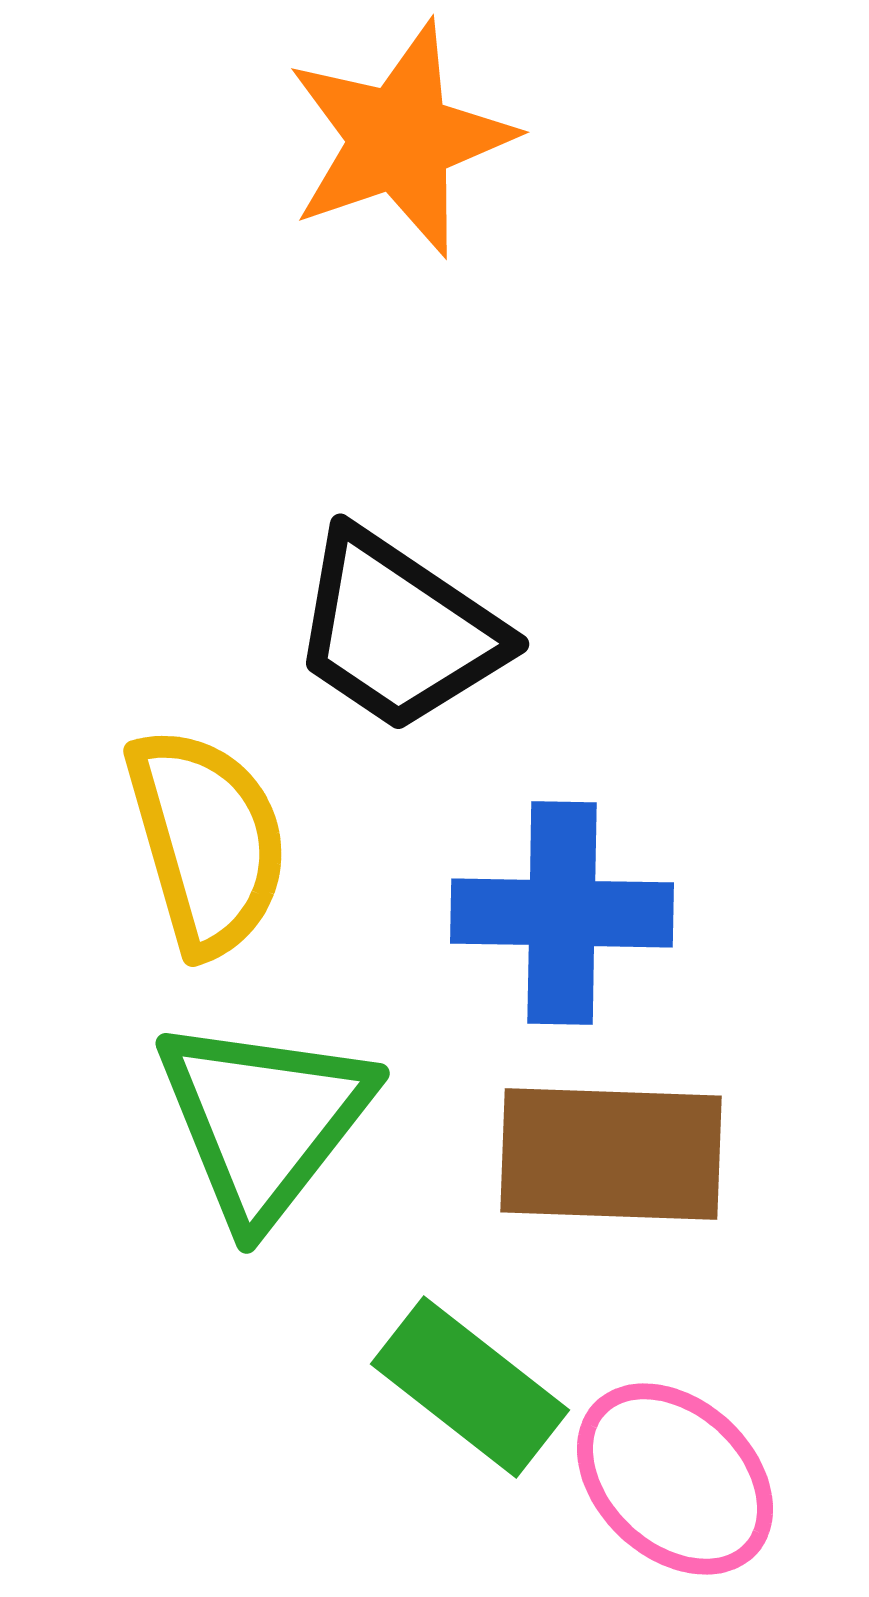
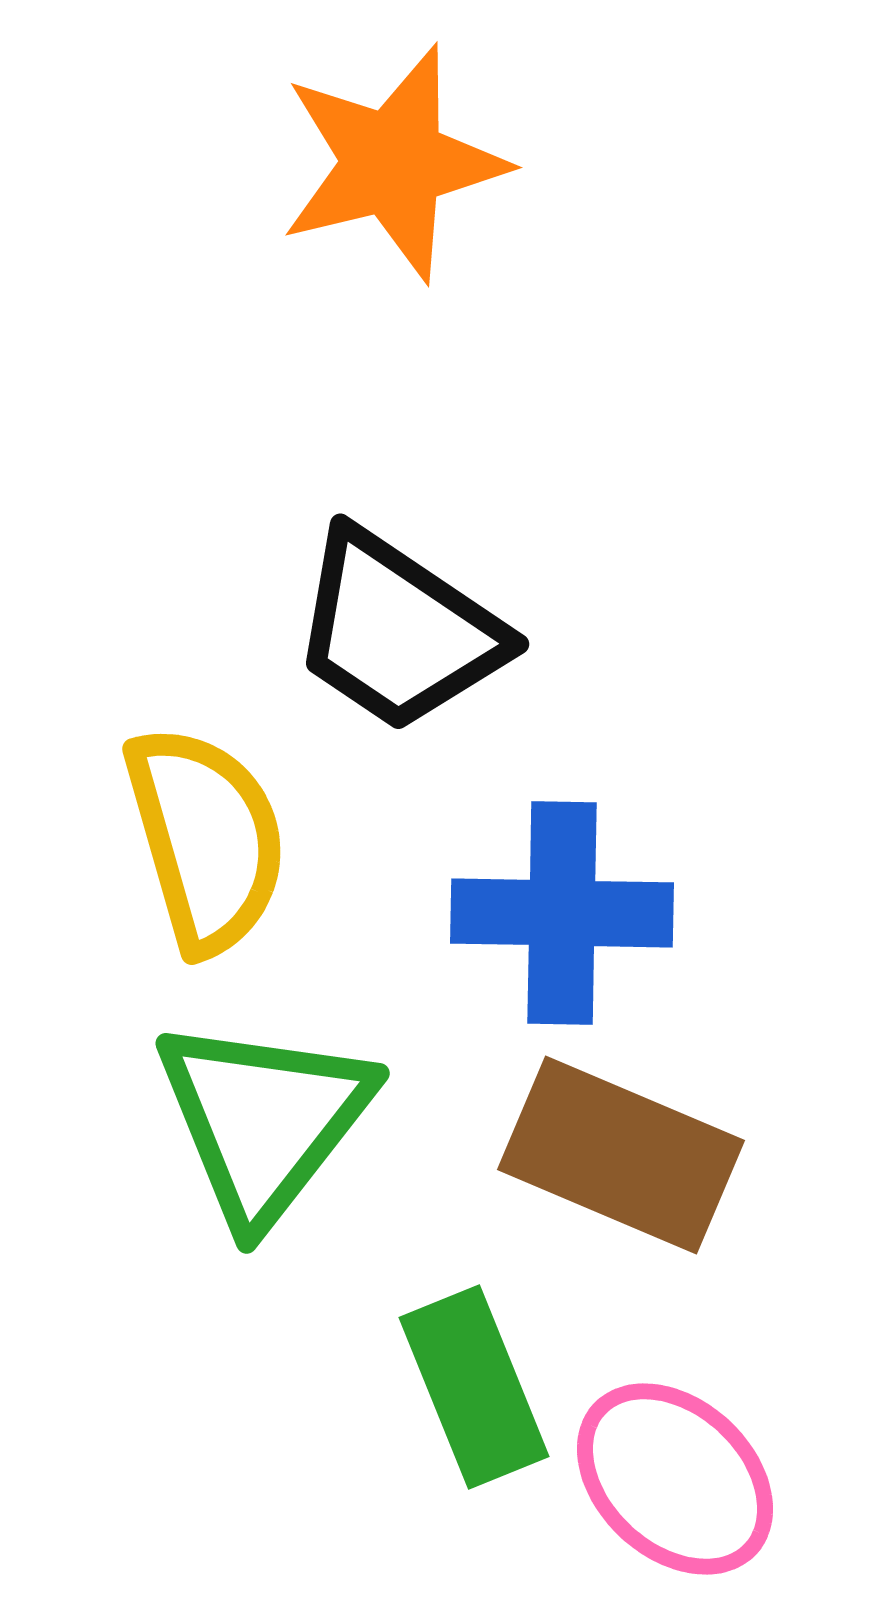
orange star: moved 7 px left, 24 px down; rotated 5 degrees clockwise
yellow semicircle: moved 1 px left, 2 px up
brown rectangle: moved 10 px right, 1 px down; rotated 21 degrees clockwise
green rectangle: moved 4 px right; rotated 30 degrees clockwise
